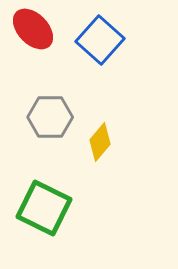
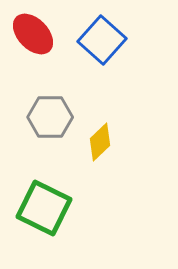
red ellipse: moved 5 px down
blue square: moved 2 px right
yellow diamond: rotated 6 degrees clockwise
